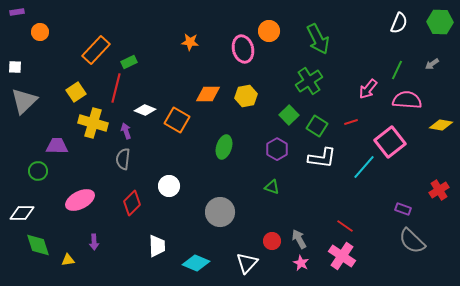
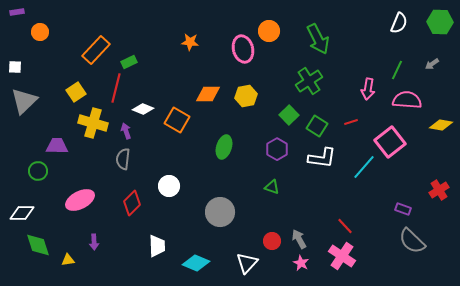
pink arrow at (368, 89): rotated 30 degrees counterclockwise
white diamond at (145, 110): moved 2 px left, 1 px up
red line at (345, 226): rotated 12 degrees clockwise
